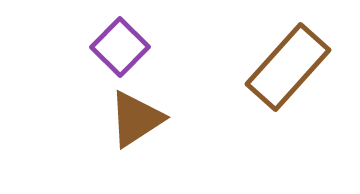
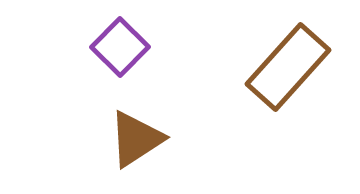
brown triangle: moved 20 px down
